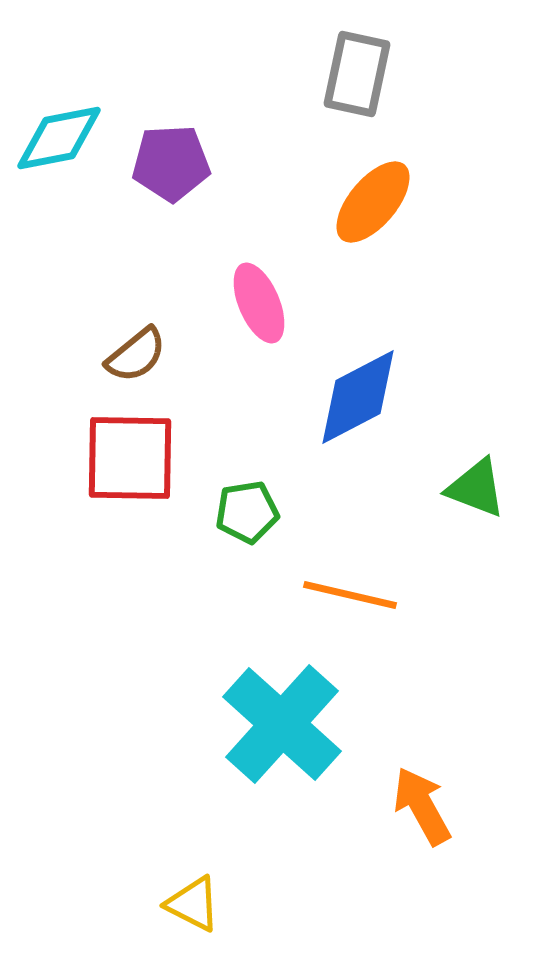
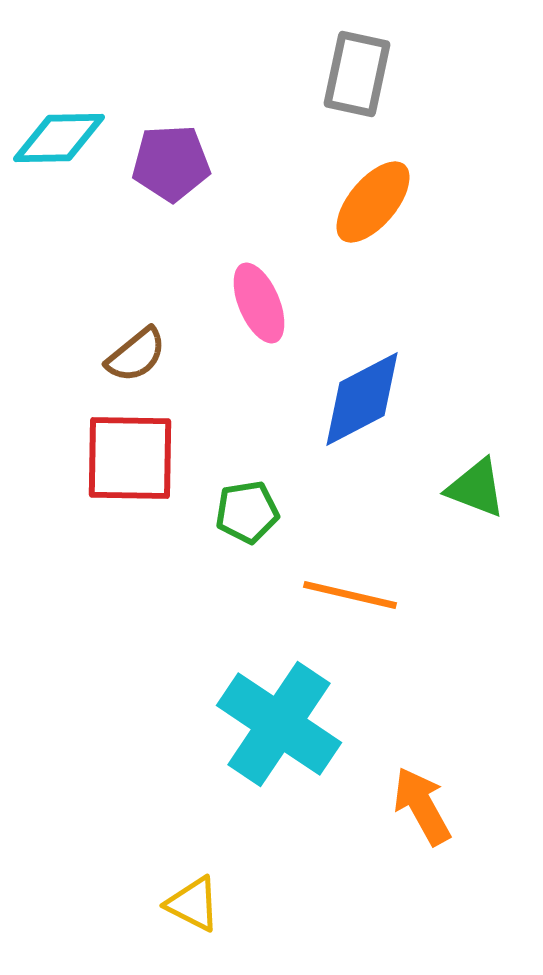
cyan diamond: rotated 10 degrees clockwise
blue diamond: moved 4 px right, 2 px down
cyan cross: moved 3 px left; rotated 8 degrees counterclockwise
